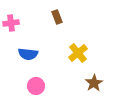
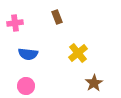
pink cross: moved 4 px right
pink circle: moved 10 px left
